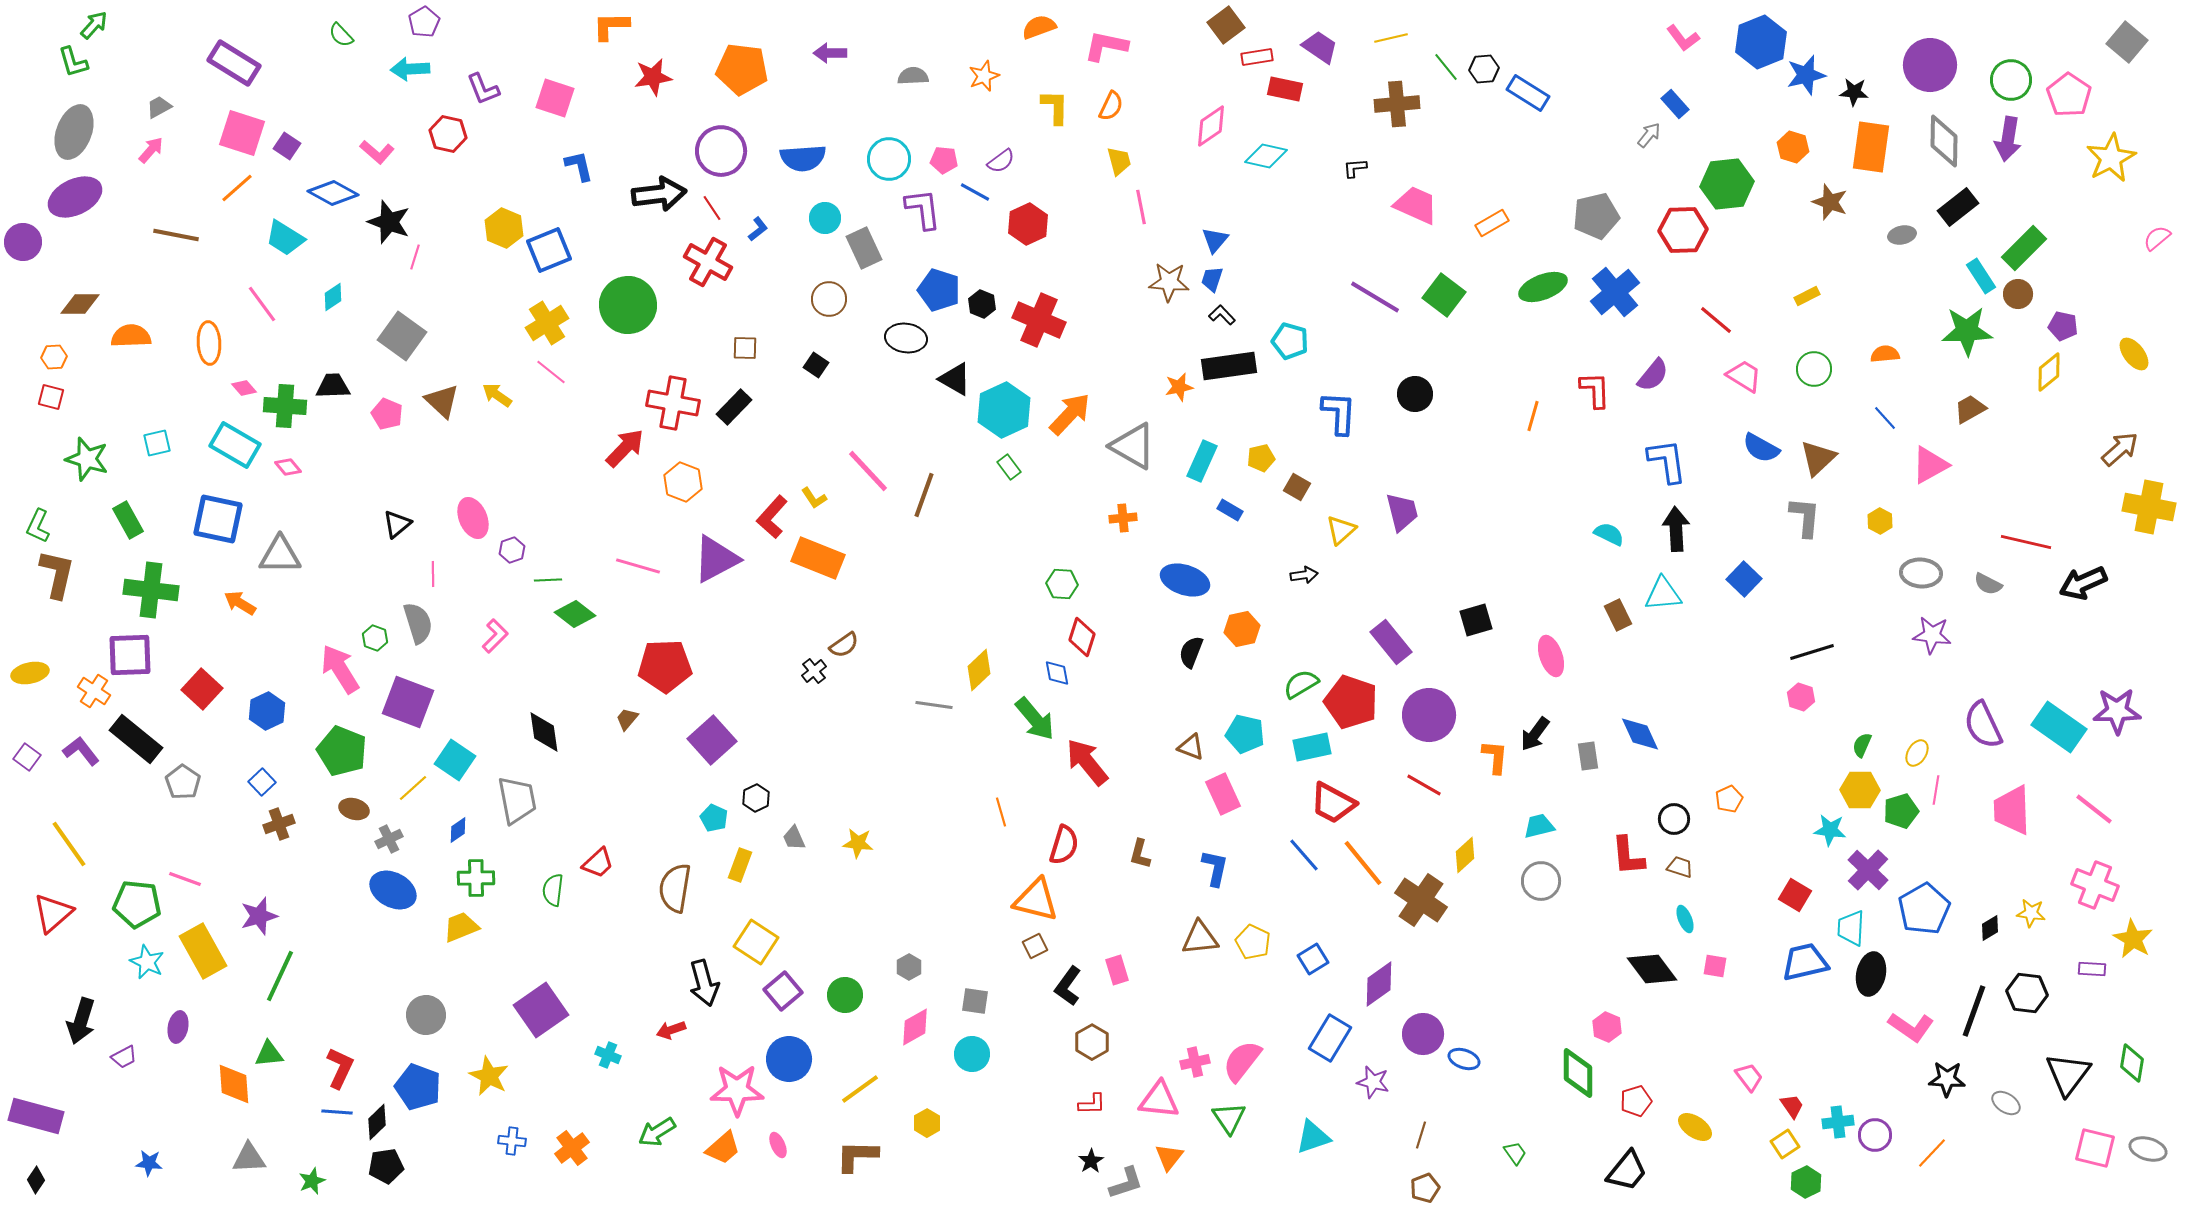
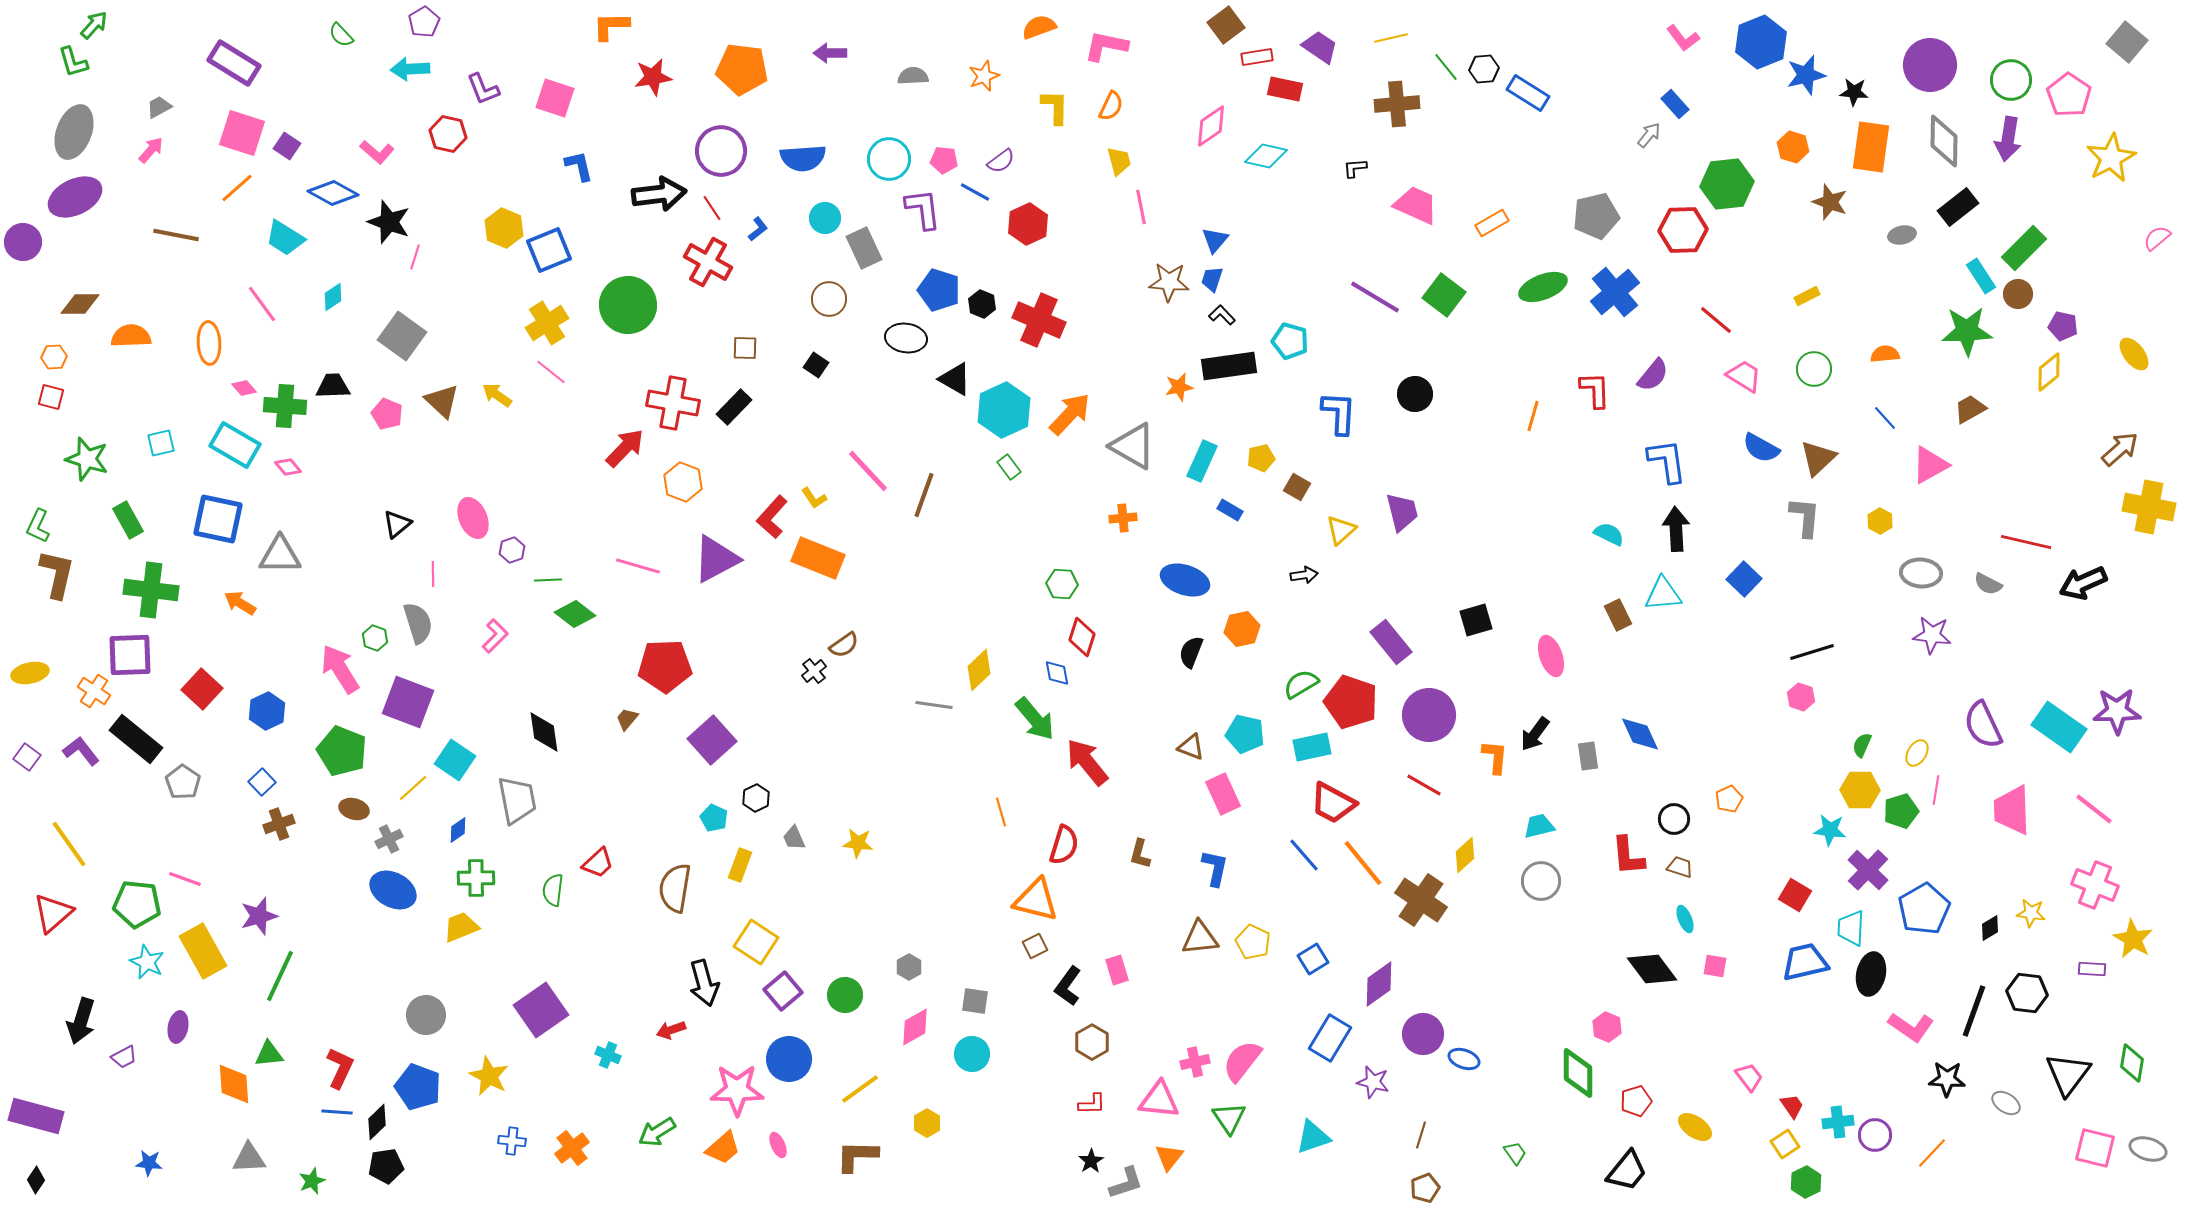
cyan square at (157, 443): moved 4 px right
